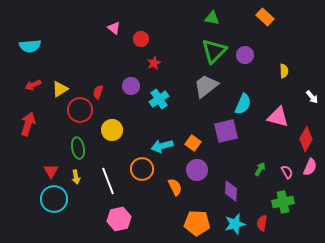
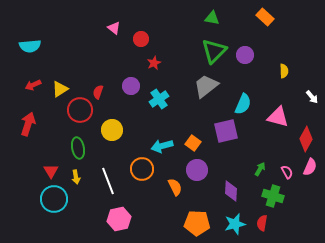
green cross at (283, 202): moved 10 px left, 6 px up; rotated 30 degrees clockwise
